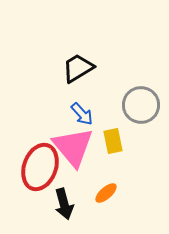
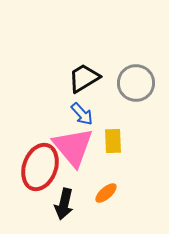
black trapezoid: moved 6 px right, 10 px down
gray circle: moved 5 px left, 22 px up
yellow rectangle: rotated 10 degrees clockwise
black arrow: rotated 28 degrees clockwise
